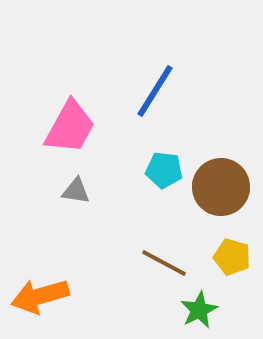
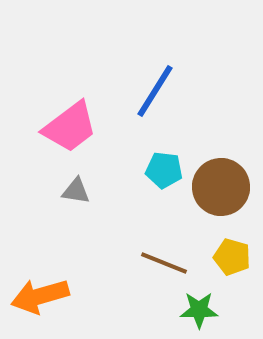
pink trapezoid: rotated 24 degrees clockwise
brown line: rotated 6 degrees counterclockwise
green star: rotated 27 degrees clockwise
